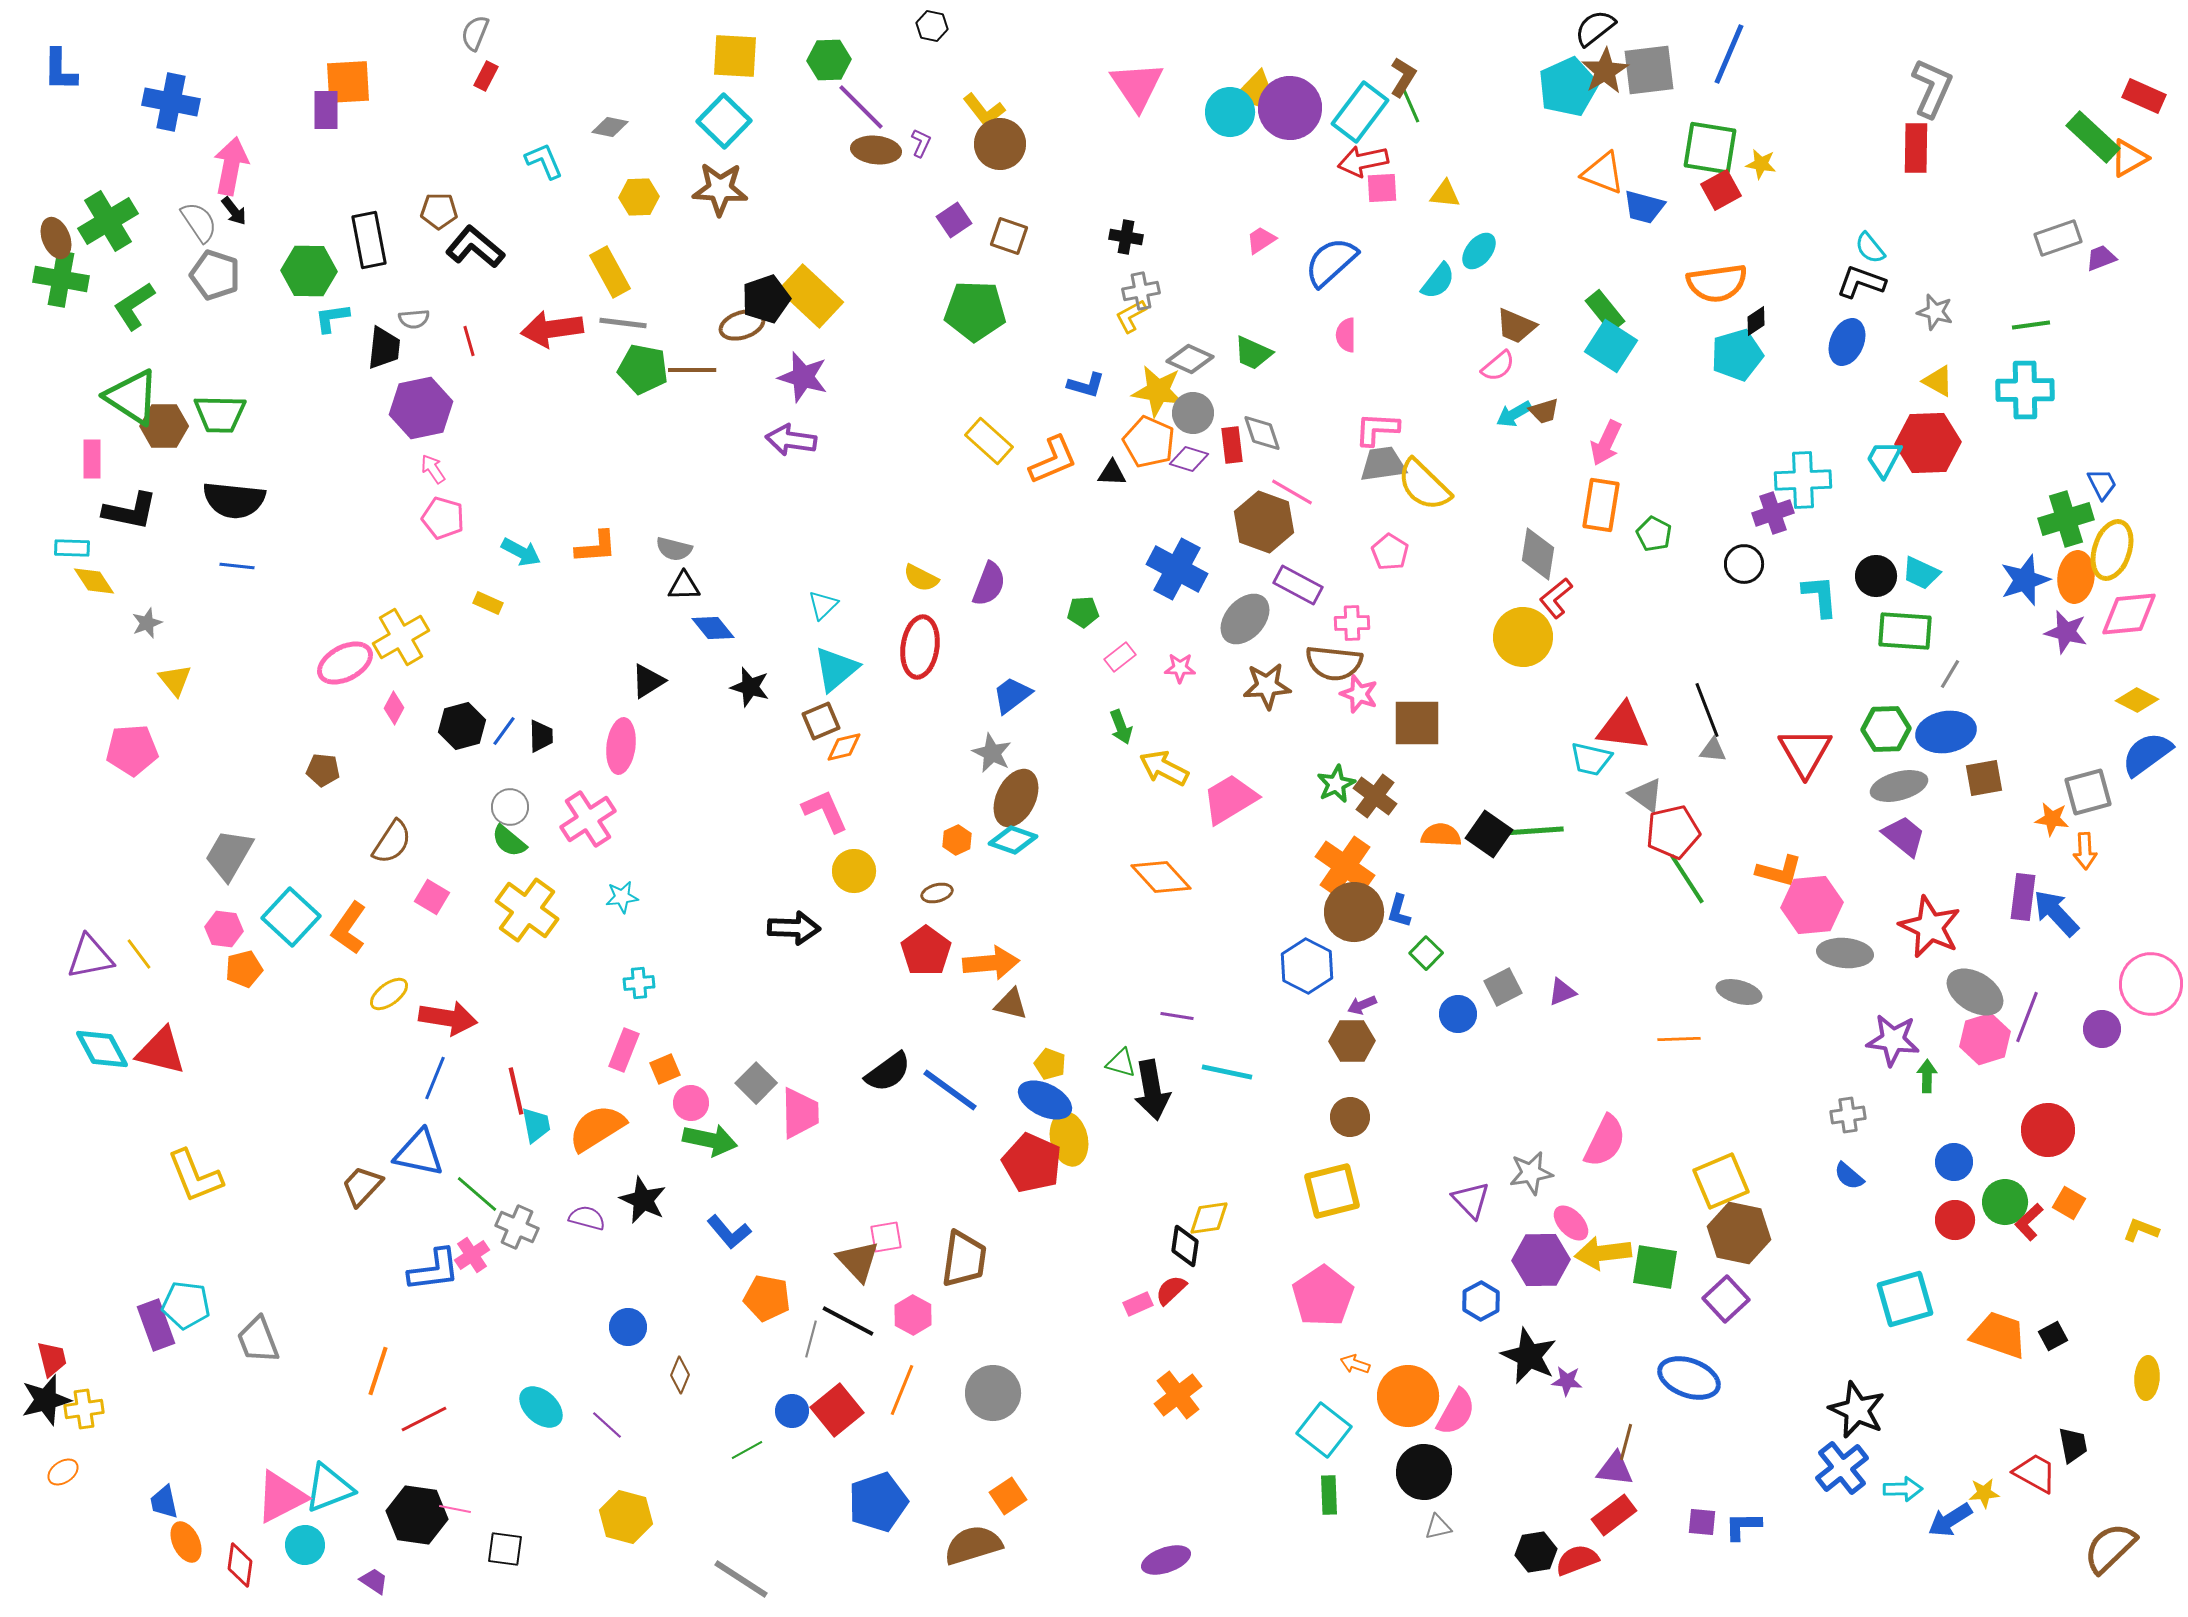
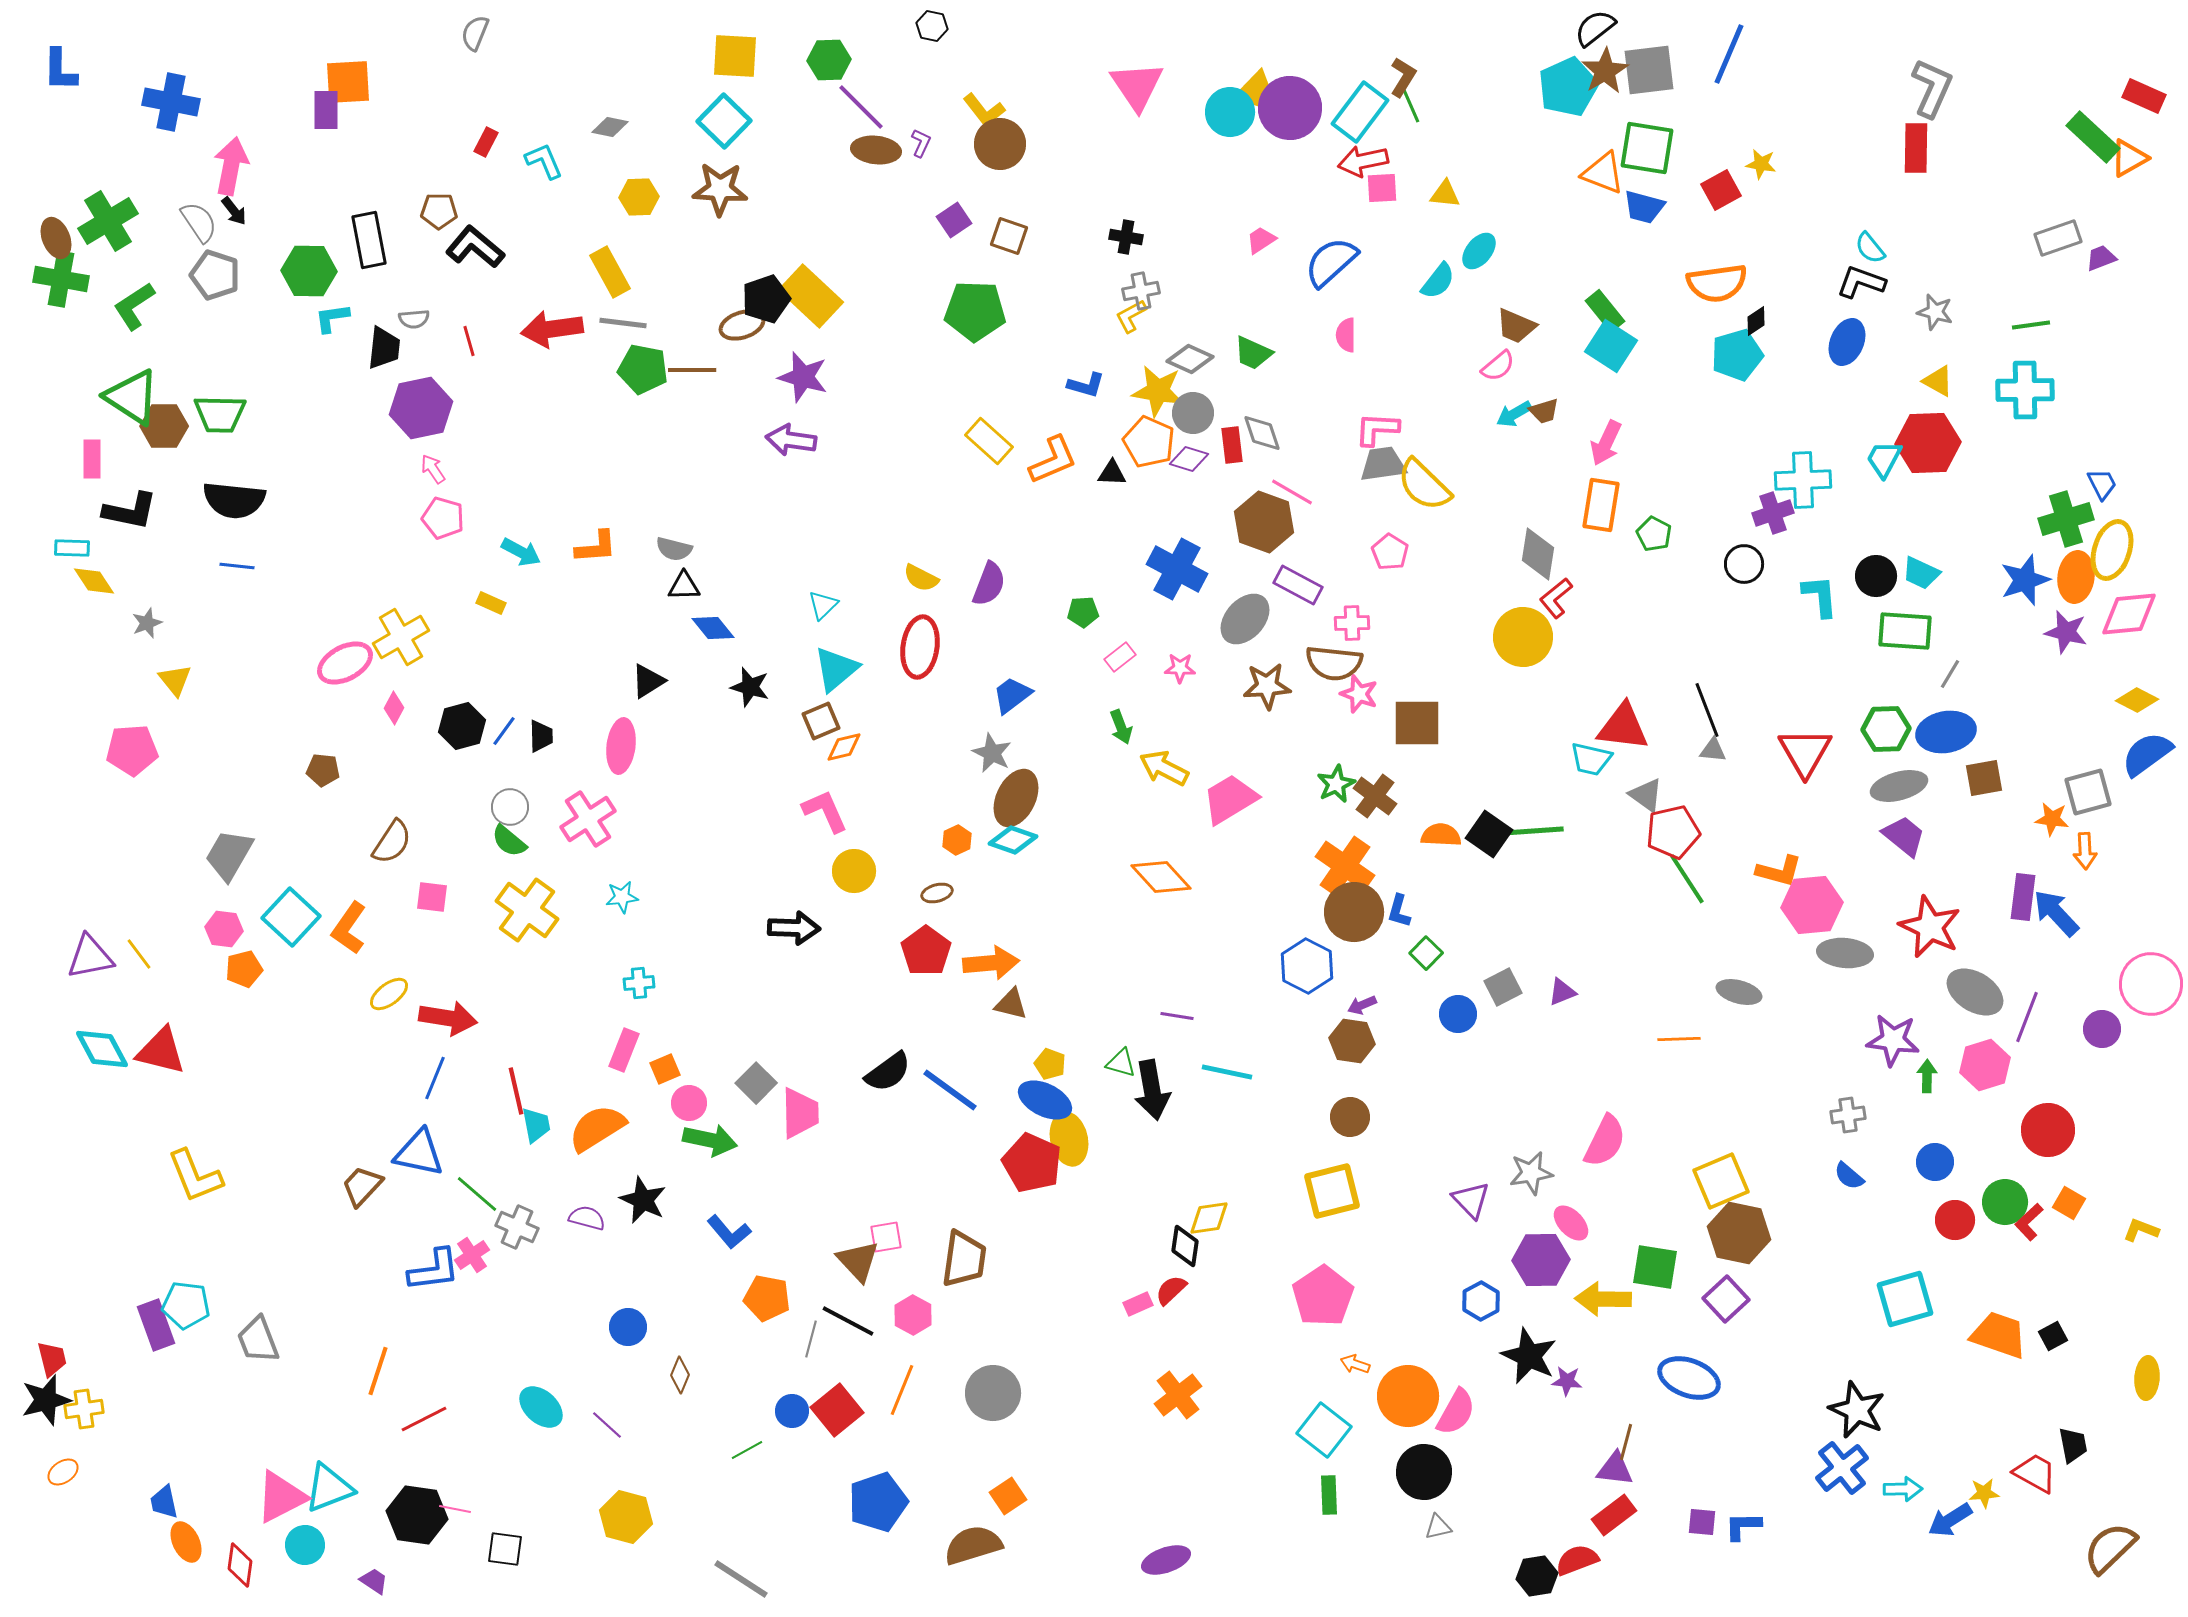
red rectangle at (486, 76): moved 66 px down
green square at (1710, 148): moved 63 px left
yellow rectangle at (488, 603): moved 3 px right
pink square at (432, 897): rotated 24 degrees counterclockwise
pink hexagon at (1985, 1039): moved 26 px down
brown hexagon at (1352, 1041): rotated 9 degrees clockwise
pink circle at (691, 1103): moved 2 px left
blue circle at (1954, 1162): moved 19 px left
yellow arrow at (1603, 1253): moved 46 px down; rotated 8 degrees clockwise
black hexagon at (1536, 1552): moved 1 px right, 24 px down
